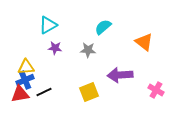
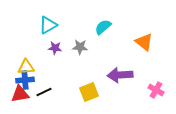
gray star: moved 8 px left, 3 px up
blue cross: rotated 18 degrees clockwise
